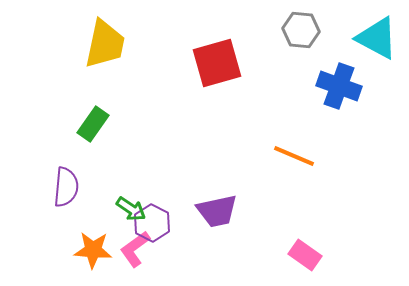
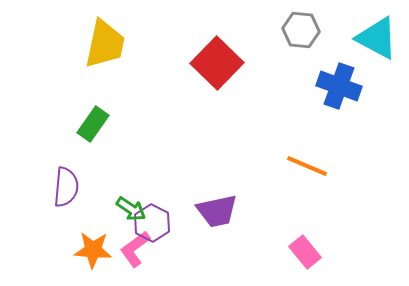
red square: rotated 30 degrees counterclockwise
orange line: moved 13 px right, 10 px down
pink rectangle: moved 3 px up; rotated 16 degrees clockwise
